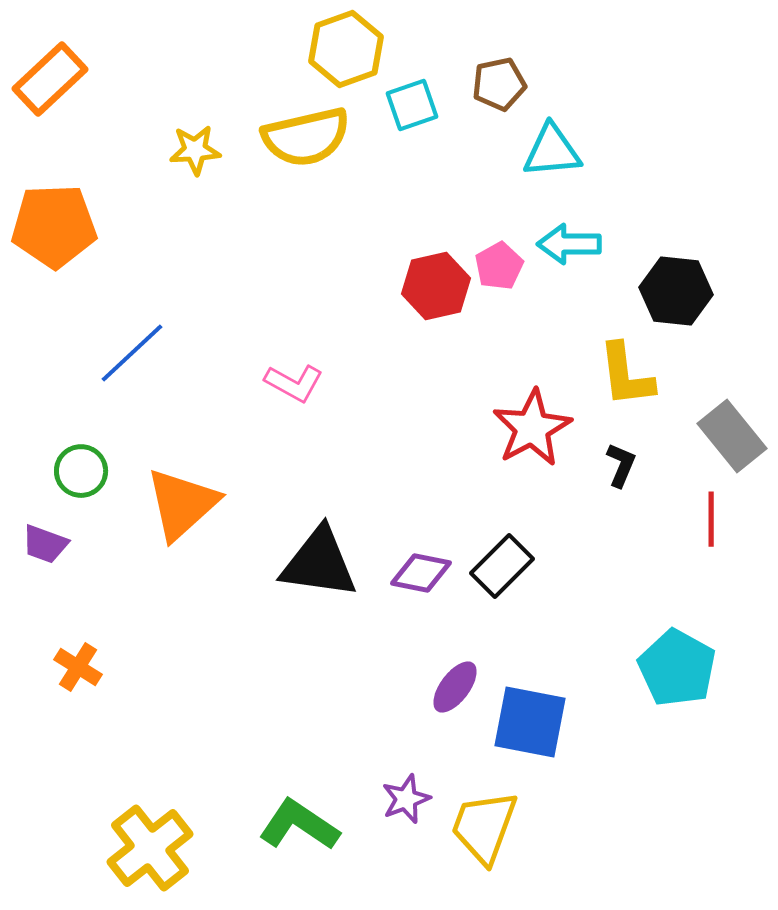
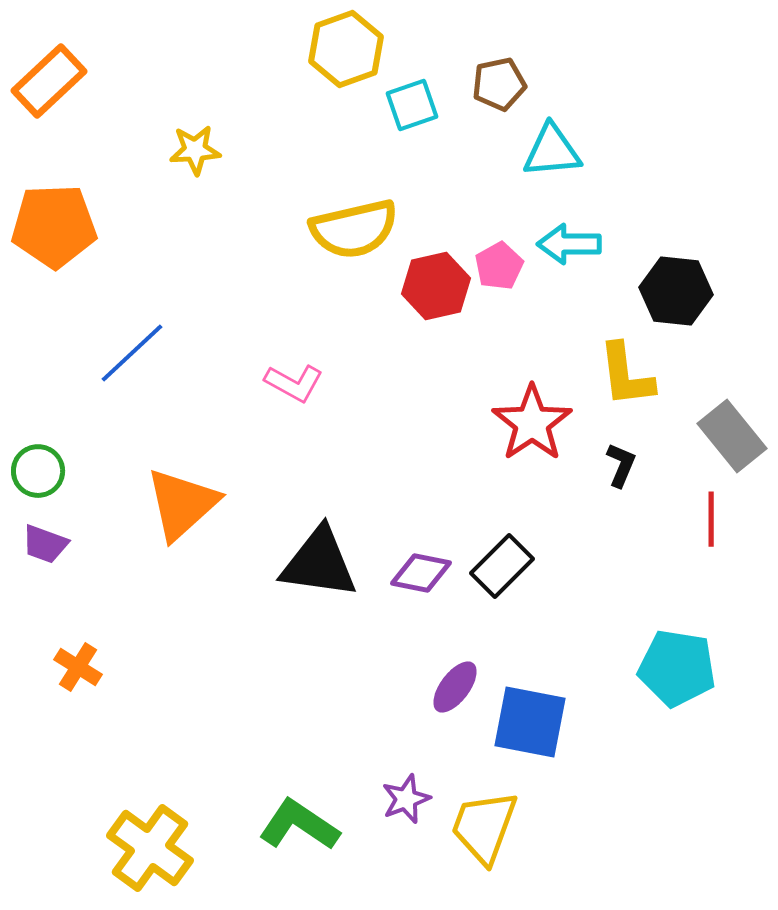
orange rectangle: moved 1 px left, 2 px down
yellow semicircle: moved 48 px right, 92 px down
red star: moved 5 px up; rotated 6 degrees counterclockwise
green circle: moved 43 px left
cyan pentagon: rotated 20 degrees counterclockwise
yellow cross: rotated 16 degrees counterclockwise
